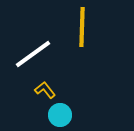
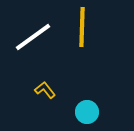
white line: moved 17 px up
cyan circle: moved 27 px right, 3 px up
